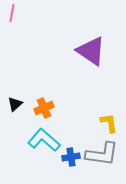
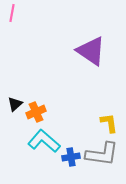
orange cross: moved 8 px left, 4 px down
cyan L-shape: moved 1 px down
